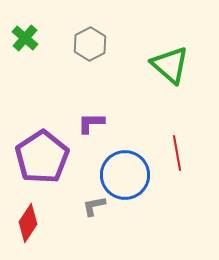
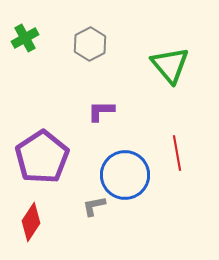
green cross: rotated 20 degrees clockwise
green triangle: rotated 9 degrees clockwise
purple L-shape: moved 10 px right, 12 px up
red diamond: moved 3 px right, 1 px up
